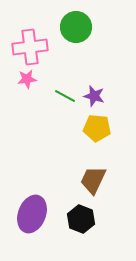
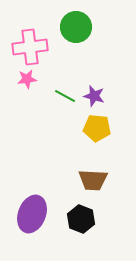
brown trapezoid: rotated 112 degrees counterclockwise
